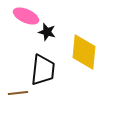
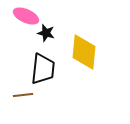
black star: moved 1 px left, 1 px down
black trapezoid: moved 1 px up
brown line: moved 5 px right, 2 px down
